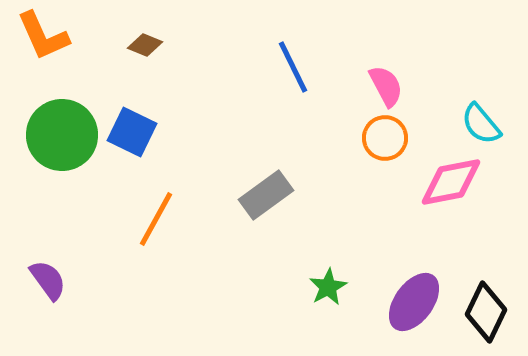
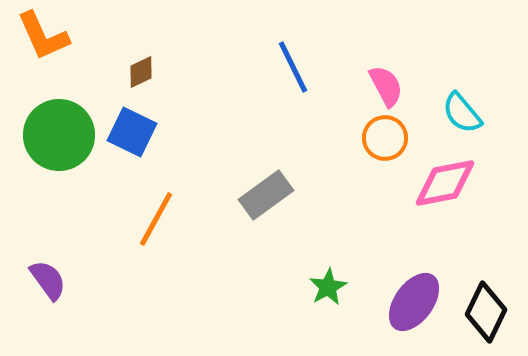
brown diamond: moved 4 px left, 27 px down; rotated 48 degrees counterclockwise
cyan semicircle: moved 19 px left, 11 px up
green circle: moved 3 px left
pink diamond: moved 6 px left, 1 px down
